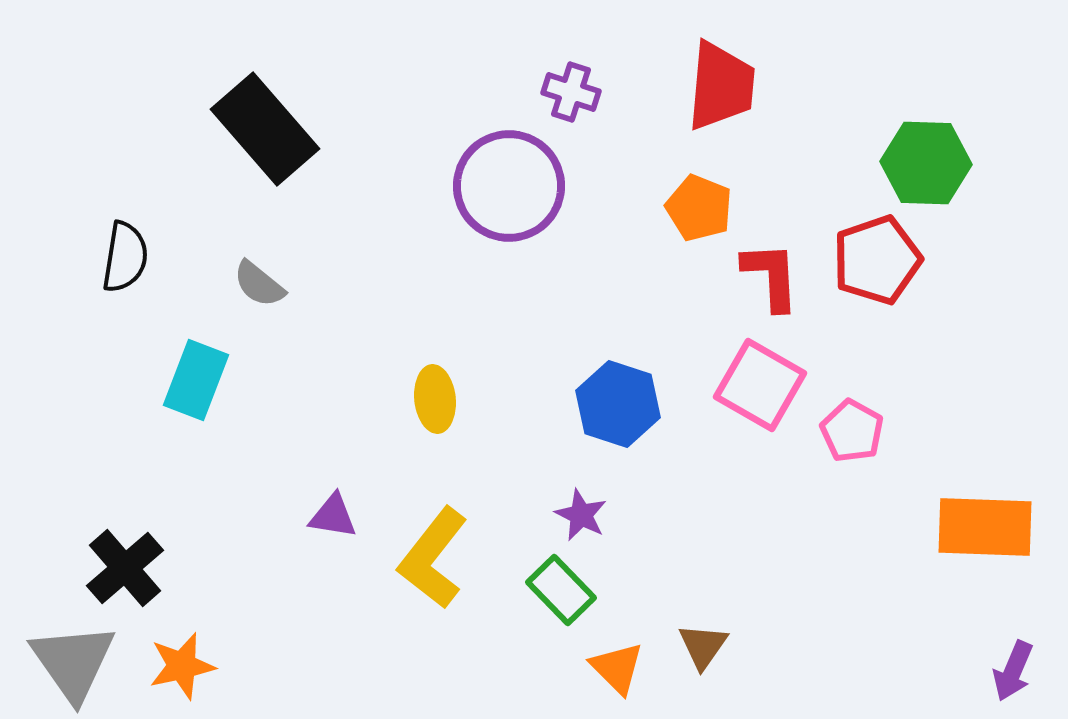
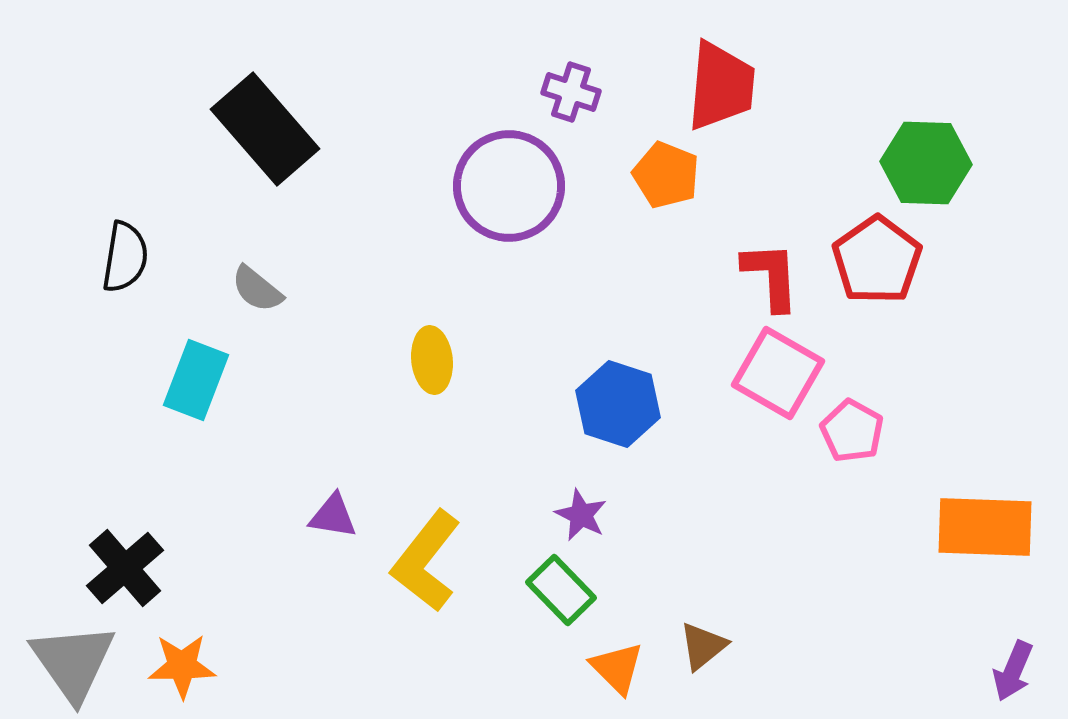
orange pentagon: moved 33 px left, 33 px up
red pentagon: rotated 16 degrees counterclockwise
gray semicircle: moved 2 px left, 5 px down
pink square: moved 18 px right, 12 px up
yellow ellipse: moved 3 px left, 39 px up
yellow L-shape: moved 7 px left, 3 px down
brown triangle: rotated 16 degrees clockwise
orange star: rotated 12 degrees clockwise
